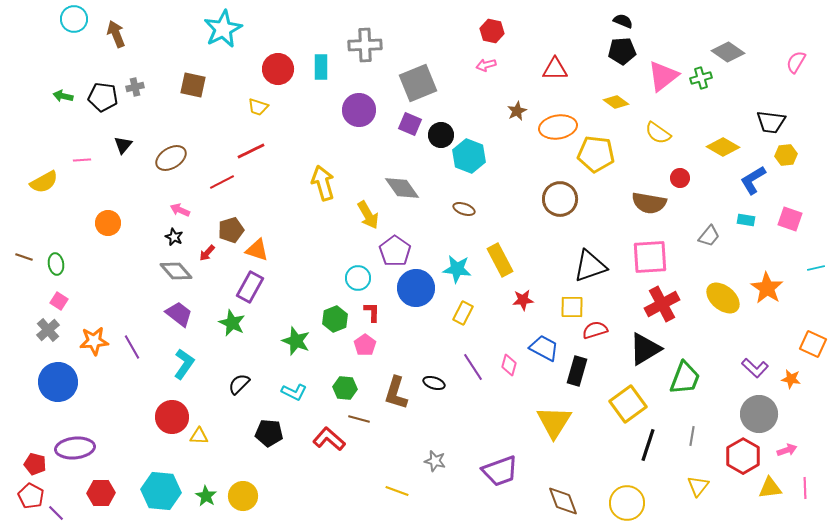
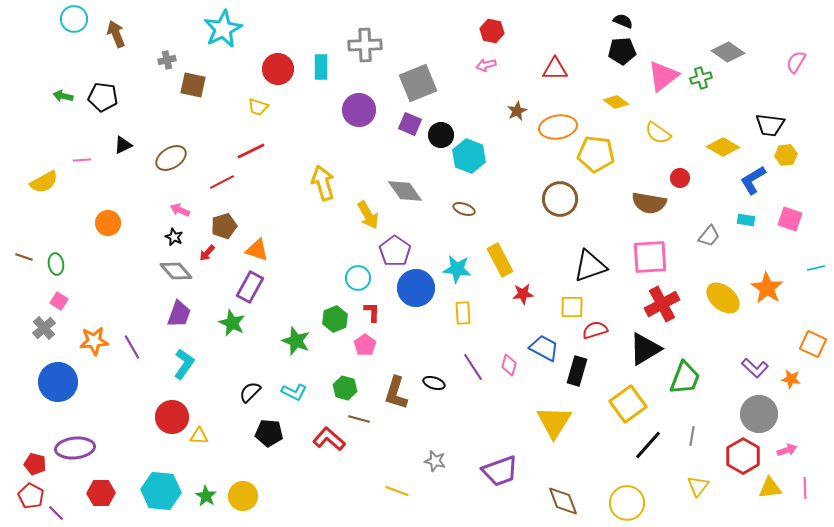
gray cross at (135, 87): moved 32 px right, 27 px up
black trapezoid at (771, 122): moved 1 px left, 3 px down
black triangle at (123, 145): rotated 24 degrees clockwise
gray diamond at (402, 188): moved 3 px right, 3 px down
brown pentagon at (231, 230): moved 7 px left, 4 px up
red star at (523, 300): moved 6 px up
yellow rectangle at (463, 313): rotated 30 degrees counterclockwise
purple trapezoid at (179, 314): rotated 72 degrees clockwise
gray cross at (48, 330): moved 4 px left, 2 px up
black semicircle at (239, 384): moved 11 px right, 8 px down
green hexagon at (345, 388): rotated 10 degrees clockwise
black line at (648, 445): rotated 24 degrees clockwise
